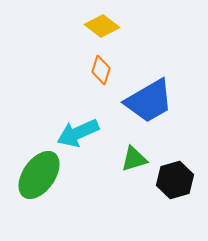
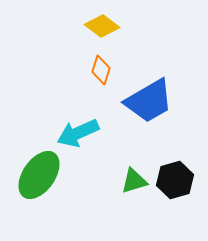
green triangle: moved 22 px down
